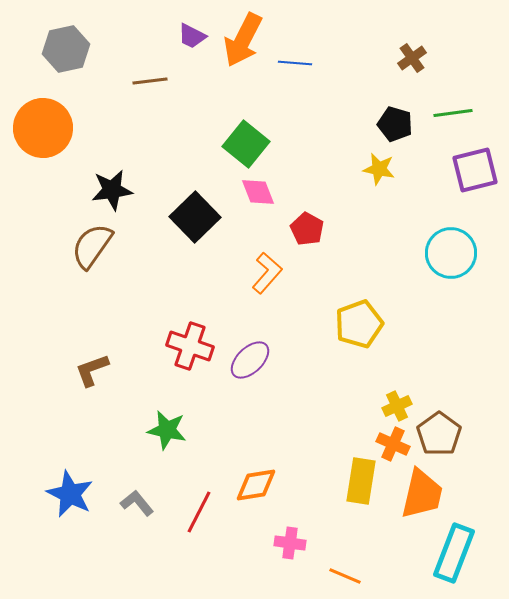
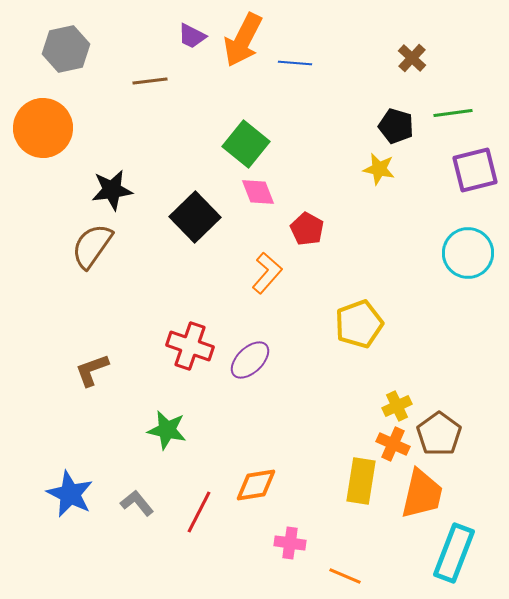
brown cross: rotated 12 degrees counterclockwise
black pentagon: moved 1 px right, 2 px down
cyan circle: moved 17 px right
